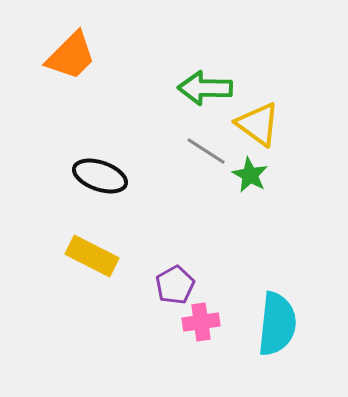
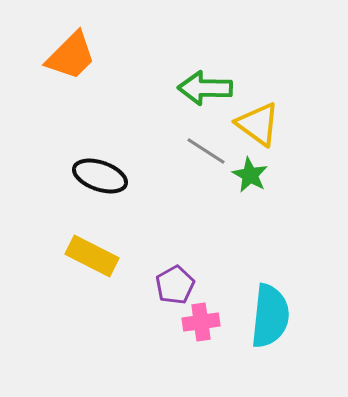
cyan semicircle: moved 7 px left, 8 px up
